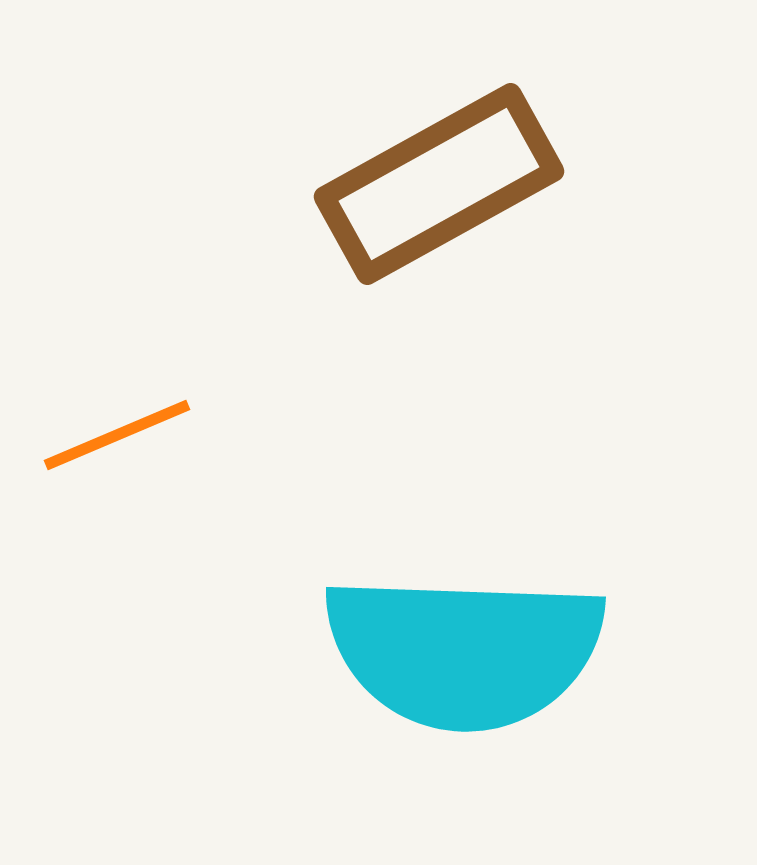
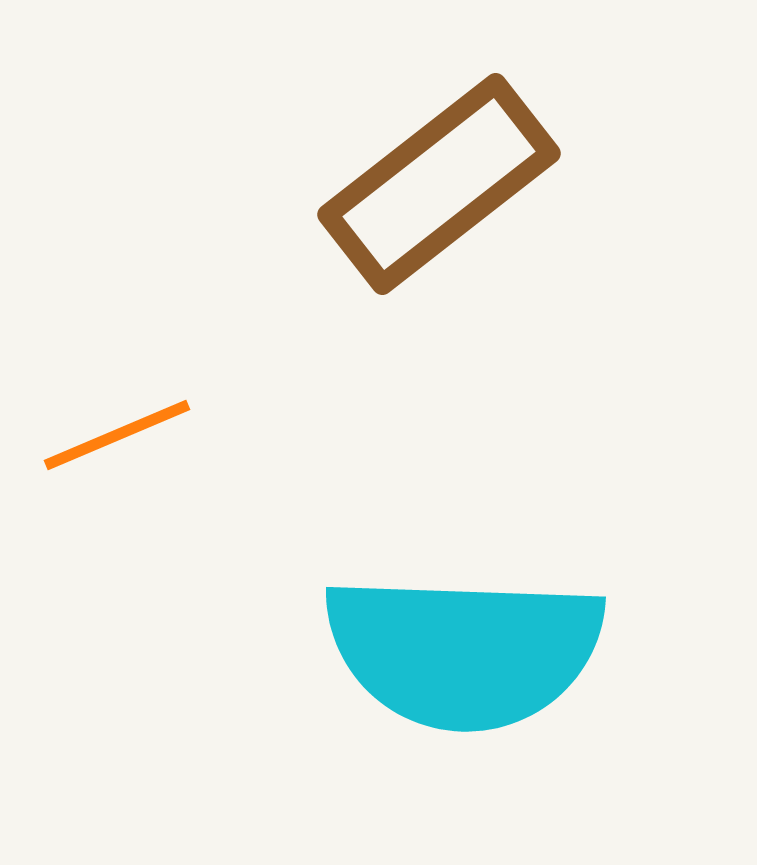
brown rectangle: rotated 9 degrees counterclockwise
